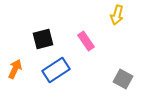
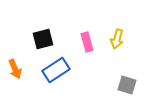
yellow arrow: moved 24 px down
pink rectangle: moved 1 px right, 1 px down; rotated 18 degrees clockwise
orange arrow: rotated 132 degrees clockwise
gray square: moved 4 px right, 6 px down; rotated 12 degrees counterclockwise
